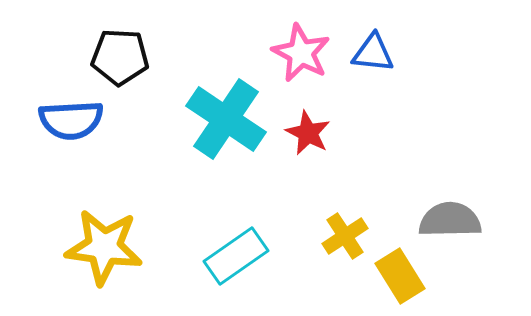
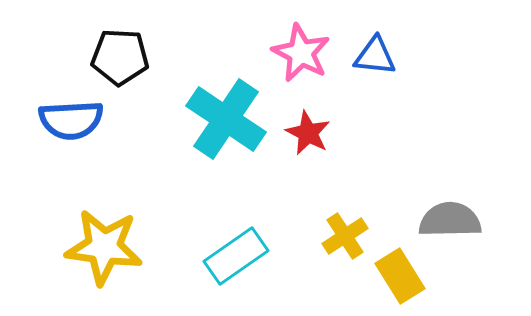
blue triangle: moved 2 px right, 3 px down
